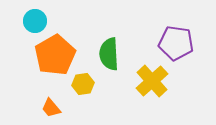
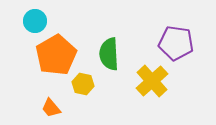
orange pentagon: moved 1 px right
yellow hexagon: rotated 20 degrees clockwise
